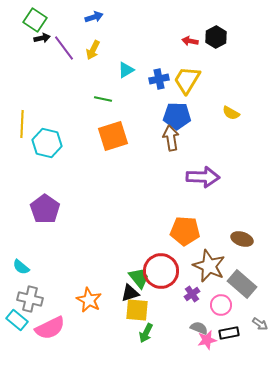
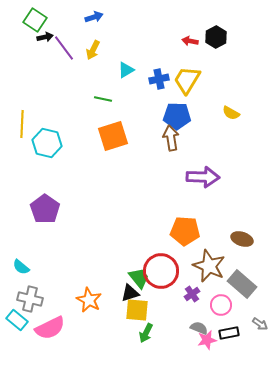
black arrow: moved 3 px right, 1 px up
